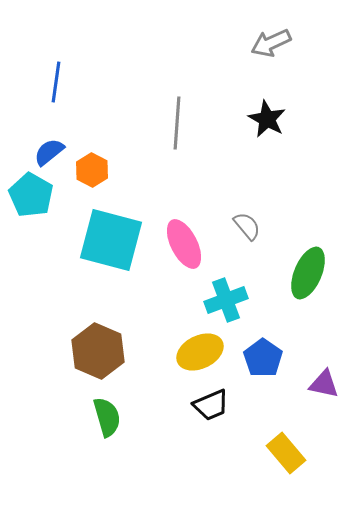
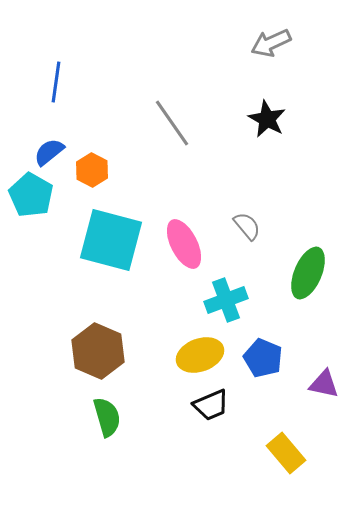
gray line: moved 5 px left; rotated 39 degrees counterclockwise
yellow ellipse: moved 3 px down; rotated 6 degrees clockwise
blue pentagon: rotated 12 degrees counterclockwise
